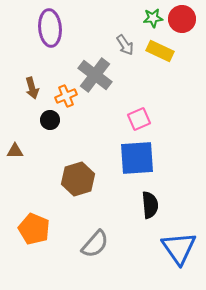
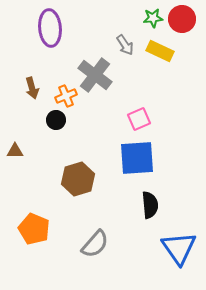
black circle: moved 6 px right
